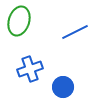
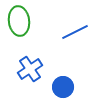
green ellipse: rotated 24 degrees counterclockwise
blue cross: rotated 15 degrees counterclockwise
